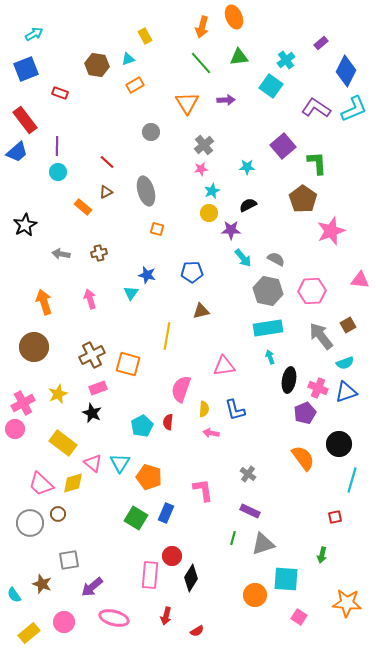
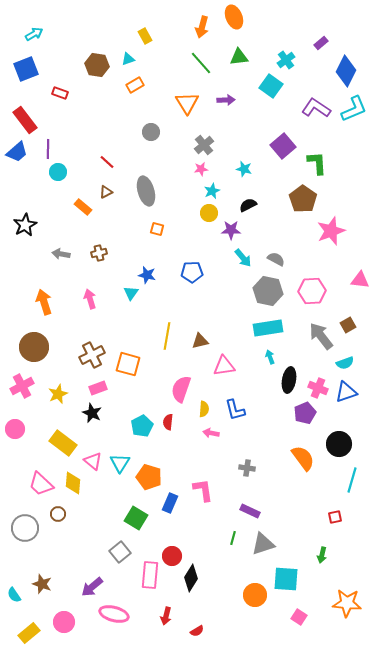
purple line at (57, 146): moved 9 px left, 3 px down
cyan star at (247, 167): moved 3 px left, 2 px down; rotated 14 degrees clockwise
brown triangle at (201, 311): moved 1 px left, 30 px down
pink cross at (23, 403): moved 1 px left, 17 px up
pink triangle at (93, 463): moved 2 px up
gray cross at (248, 474): moved 1 px left, 6 px up; rotated 28 degrees counterclockwise
yellow diamond at (73, 483): rotated 70 degrees counterclockwise
blue rectangle at (166, 513): moved 4 px right, 10 px up
gray circle at (30, 523): moved 5 px left, 5 px down
gray square at (69, 560): moved 51 px right, 8 px up; rotated 30 degrees counterclockwise
pink ellipse at (114, 618): moved 4 px up
